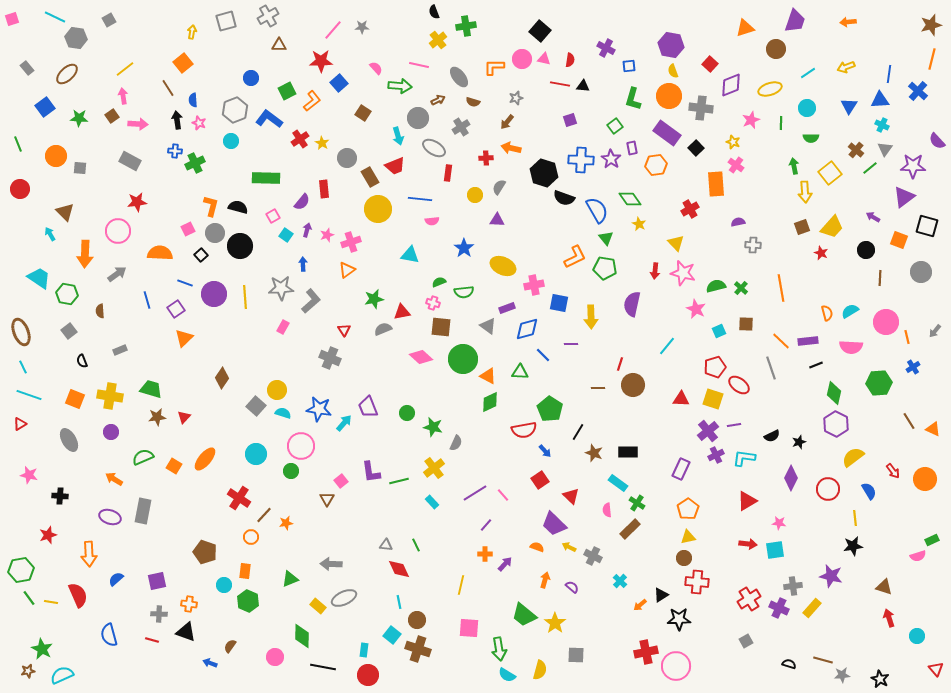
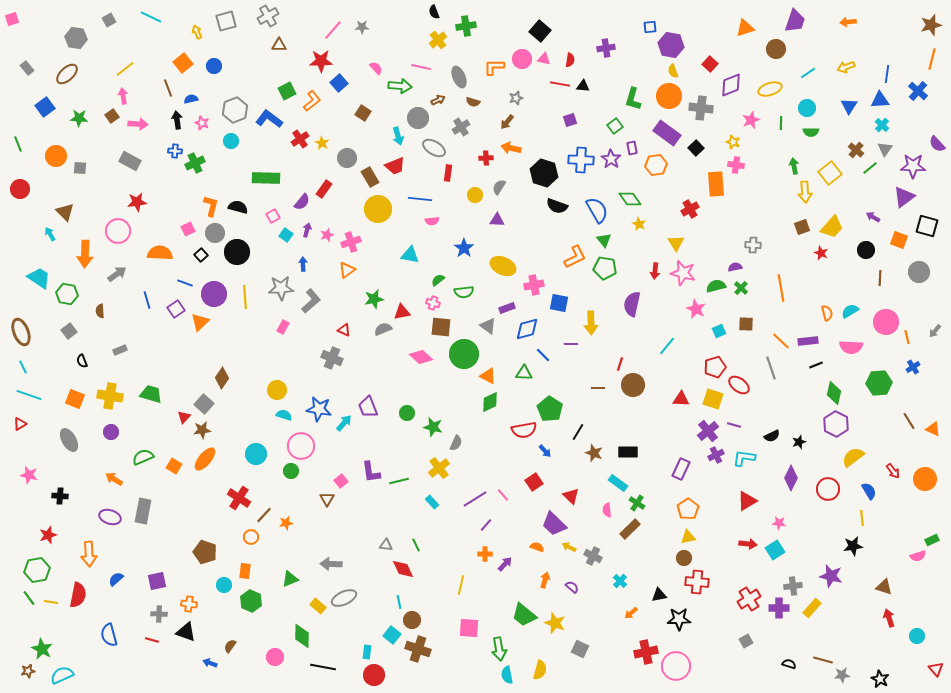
cyan line at (55, 17): moved 96 px right
yellow arrow at (192, 32): moved 5 px right; rotated 32 degrees counterclockwise
purple cross at (606, 48): rotated 36 degrees counterclockwise
pink line at (419, 65): moved 2 px right, 2 px down
blue square at (629, 66): moved 21 px right, 39 px up
blue line at (889, 74): moved 2 px left
gray ellipse at (459, 77): rotated 15 degrees clockwise
blue circle at (251, 78): moved 37 px left, 12 px up
brown line at (168, 88): rotated 12 degrees clockwise
blue semicircle at (193, 100): moved 2 px left, 1 px up; rotated 80 degrees clockwise
pink star at (199, 123): moved 3 px right
cyan cross at (882, 125): rotated 16 degrees clockwise
green semicircle at (811, 138): moved 6 px up
purple semicircle at (937, 141): moved 3 px down
pink cross at (736, 165): rotated 28 degrees counterclockwise
red rectangle at (324, 189): rotated 42 degrees clockwise
black semicircle at (564, 198): moved 7 px left, 8 px down
purple semicircle at (738, 222): moved 3 px left, 45 px down
green triangle at (606, 238): moved 2 px left, 2 px down
yellow triangle at (676, 243): rotated 12 degrees clockwise
black circle at (240, 246): moved 3 px left, 6 px down
gray circle at (921, 272): moved 2 px left
green semicircle at (439, 282): moved 1 px left, 2 px up; rotated 16 degrees counterclockwise
yellow arrow at (591, 317): moved 6 px down
red triangle at (344, 330): rotated 32 degrees counterclockwise
orange triangle at (184, 338): moved 16 px right, 16 px up
gray cross at (330, 358): moved 2 px right
green circle at (463, 359): moved 1 px right, 5 px up
green triangle at (520, 372): moved 4 px right, 1 px down
green trapezoid at (151, 389): moved 5 px down
gray square at (256, 406): moved 52 px left, 2 px up
cyan semicircle at (283, 413): moved 1 px right, 2 px down
brown star at (157, 417): moved 45 px right, 13 px down
purple line at (734, 425): rotated 24 degrees clockwise
yellow cross at (434, 468): moved 5 px right
red square at (540, 480): moved 6 px left, 2 px down
purple line at (475, 493): moved 6 px down
yellow line at (855, 518): moved 7 px right
cyan square at (775, 550): rotated 24 degrees counterclockwise
red diamond at (399, 569): moved 4 px right
green hexagon at (21, 570): moved 16 px right
red semicircle at (78, 595): rotated 35 degrees clockwise
black triangle at (661, 595): moved 2 px left; rotated 21 degrees clockwise
green hexagon at (248, 601): moved 3 px right
orange arrow at (640, 605): moved 9 px left, 8 px down
purple cross at (779, 608): rotated 24 degrees counterclockwise
brown circle at (417, 620): moved 5 px left
yellow star at (555, 623): rotated 15 degrees counterclockwise
cyan rectangle at (364, 650): moved 3 px right, 2 px down
gray square at (576, 655): moved 4 px right, 6 px up; rotated 24 degrees clockwise
red circle at (368, 675): moved 6 px right
cyan semicircle at (507, 675): rotated 48 degrees clockwise
